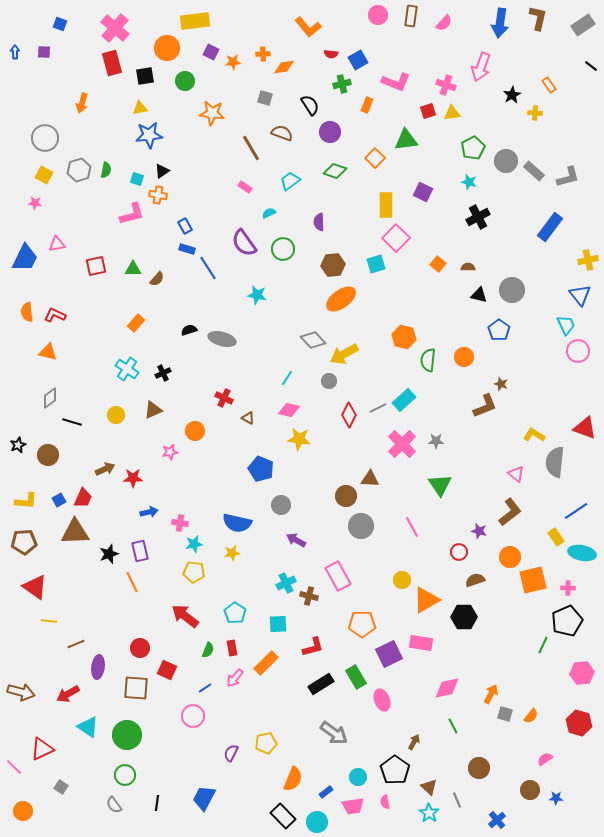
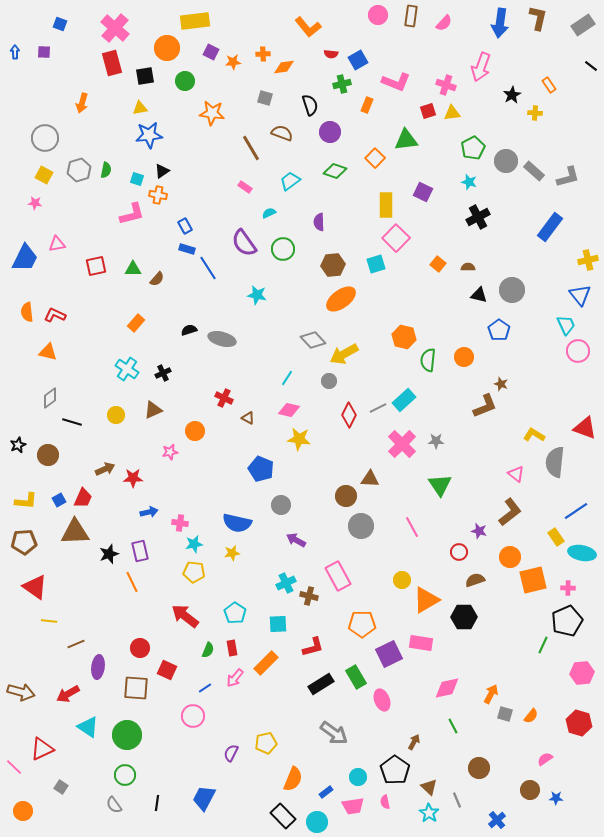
black semicircle at (310, 105): rotated 15 degrees clockwise
